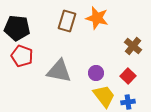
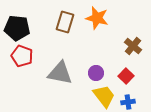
brown rectangle: moved 2 px left, 1 px down
gray triangle: moved 1 px right, 2 px down
red square: moved 2 px left
